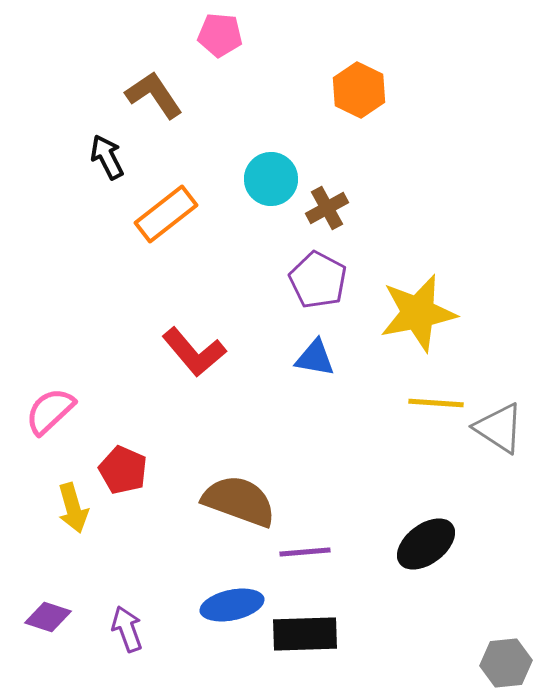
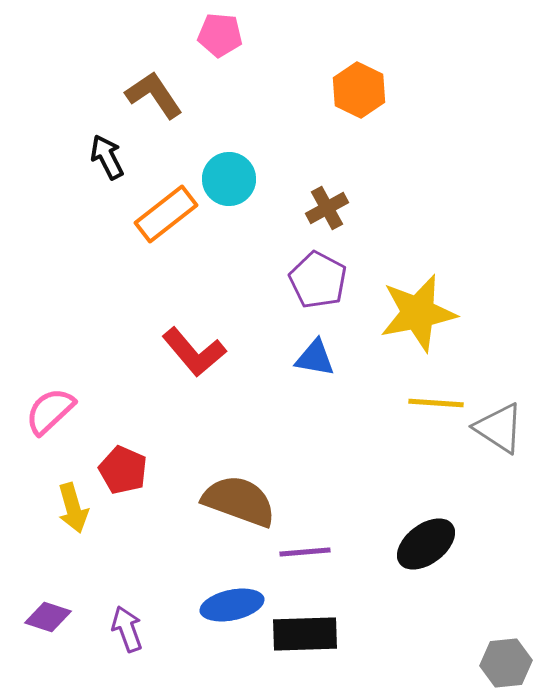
cyan circle: moved 42 px left
